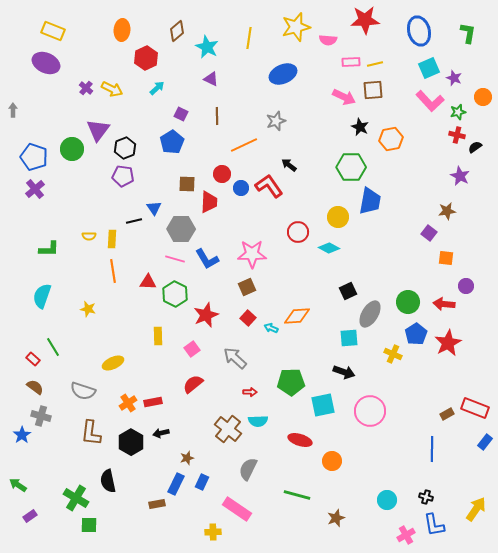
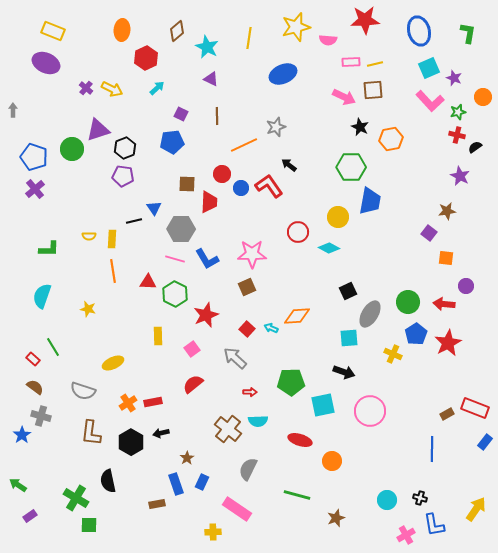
gray star at (276, 121): moved 6 px down
purple triangle at (98, 130): rotated 35 degrees clockwise
blue pentagon at (172, 142): rotated 25 degrees clockwise
red square at (248, 318): moved 1 px left, 11 px down
brown star at (187, 458): rotated 16 degrees counterclockwise
blue rectangle at (176, 484): rotated 45 degrees counterclockwise
black cross at (426, 497): moved 6 px left, 1 px down
